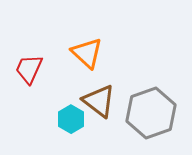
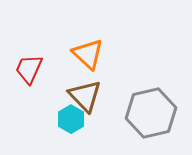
orange triangle: moved 1 px right, 1 px down
brown triangle: moved 14 px left, 5 px up; rotated 9 degrees clockwise
gray hexagon: rotated 6 degrees clockwise
